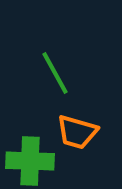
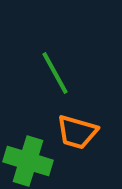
green cross: moved 2 px left; rotated 15 degrees clockwise
